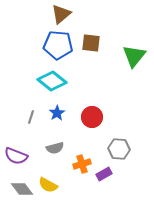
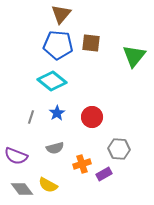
brown triangle: rotated 10 degrees counterclockwise
